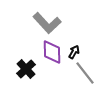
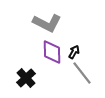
gray L-shape: rotated 20 degrees counterclockwise
black cross: moved 9 px down
gray line: moved 3 px left
